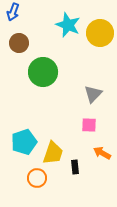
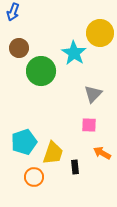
cyan star: moved 6 px right, 28 px down; rotated 10 degrees clockwise
brown circle: moved 5 px down
green circle: moved 2 px left, 1 px up
orange circle: moved 3 px left, 1 px up
